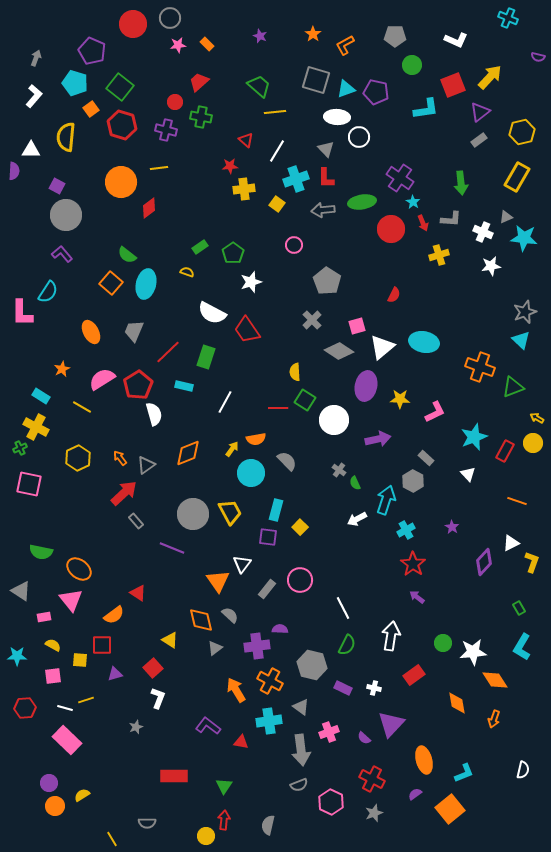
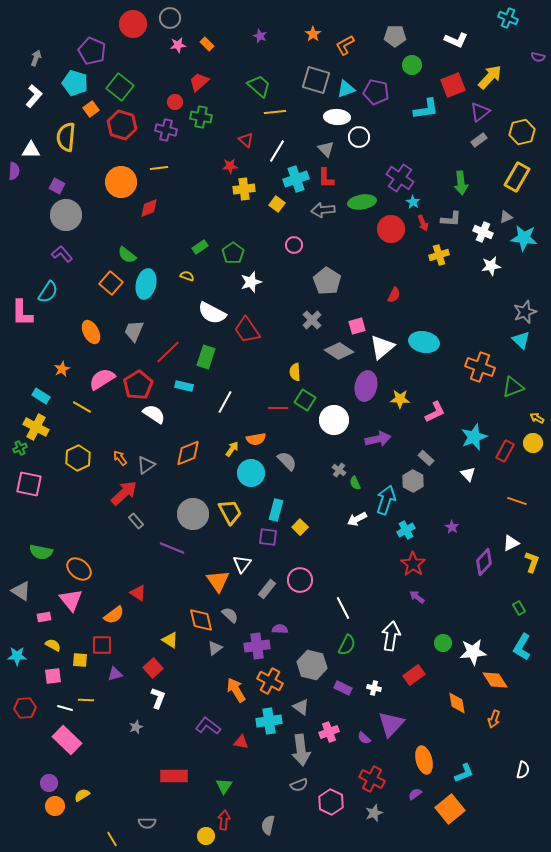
red diamond at (149, 208): rotated 15 degrees clockwise
yellow semicircle at (187, 272): moved 4 px down
white semicircle at (154, 414): rotated 40 degrees counterclockwise
yellow line at (86, 700): rotated 21 degrees clockwise
